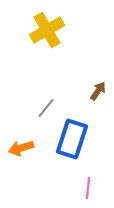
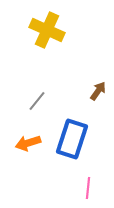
yellow cross: rotated 36 degrees counterclockwise
gray line: moved 9 px left, 7 px up
orange arrow: moved 7 px right, 5 px up
